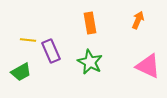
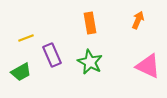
yellow line: moved 2 px left, 2 px up; rotated 28 degrees counterclockwise
purple rectangle: moved 1 px right, 4 px down
